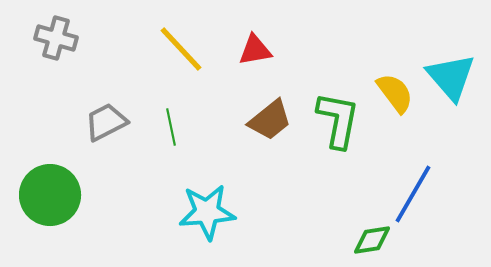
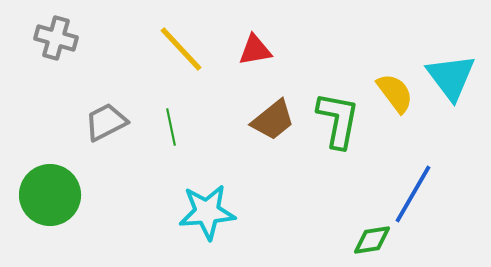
cyan triangle: rotated 4 degrees clockwise
brown trapezoid: moved 3 px right
